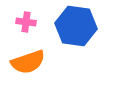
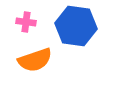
orange semicircle: moved 7 px right, 2 px up
